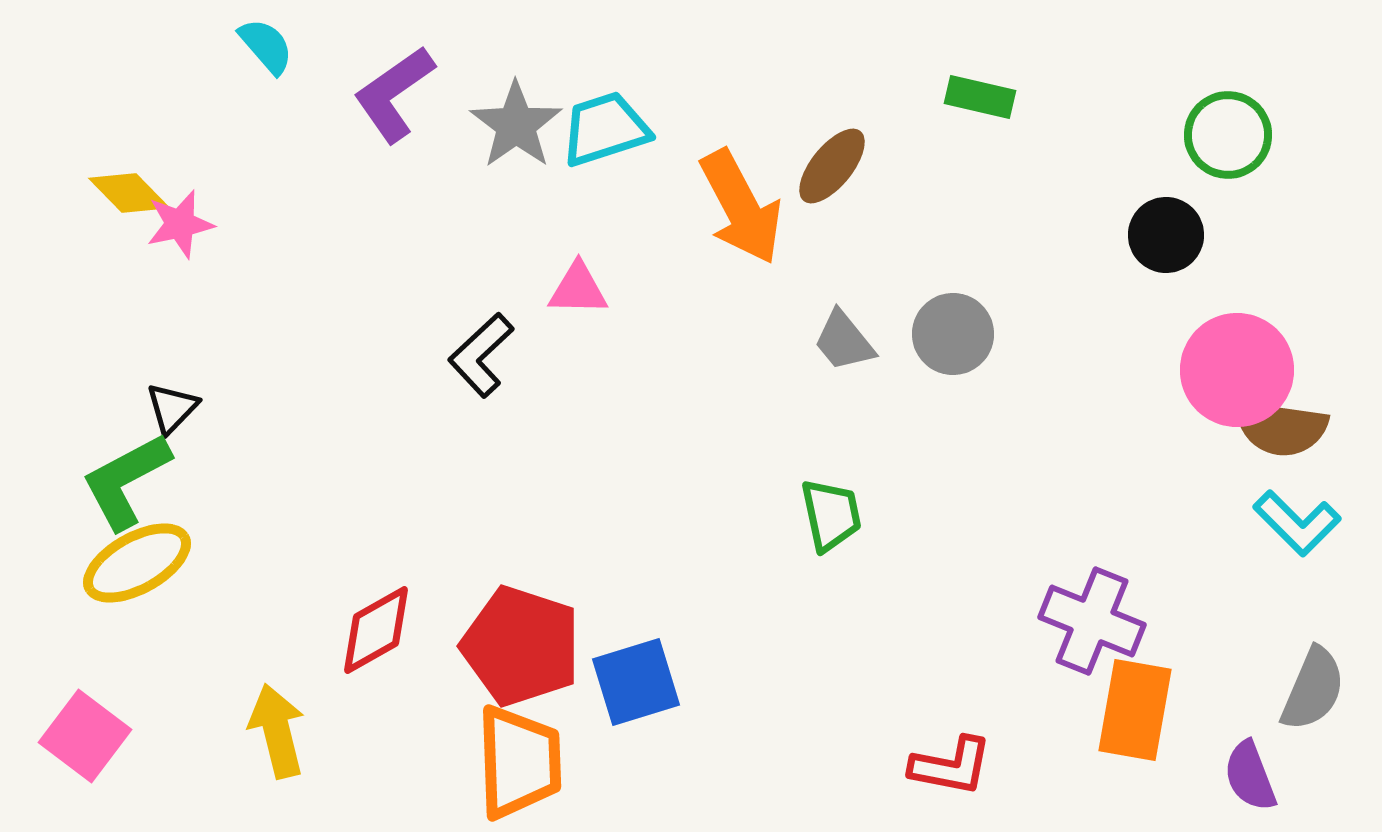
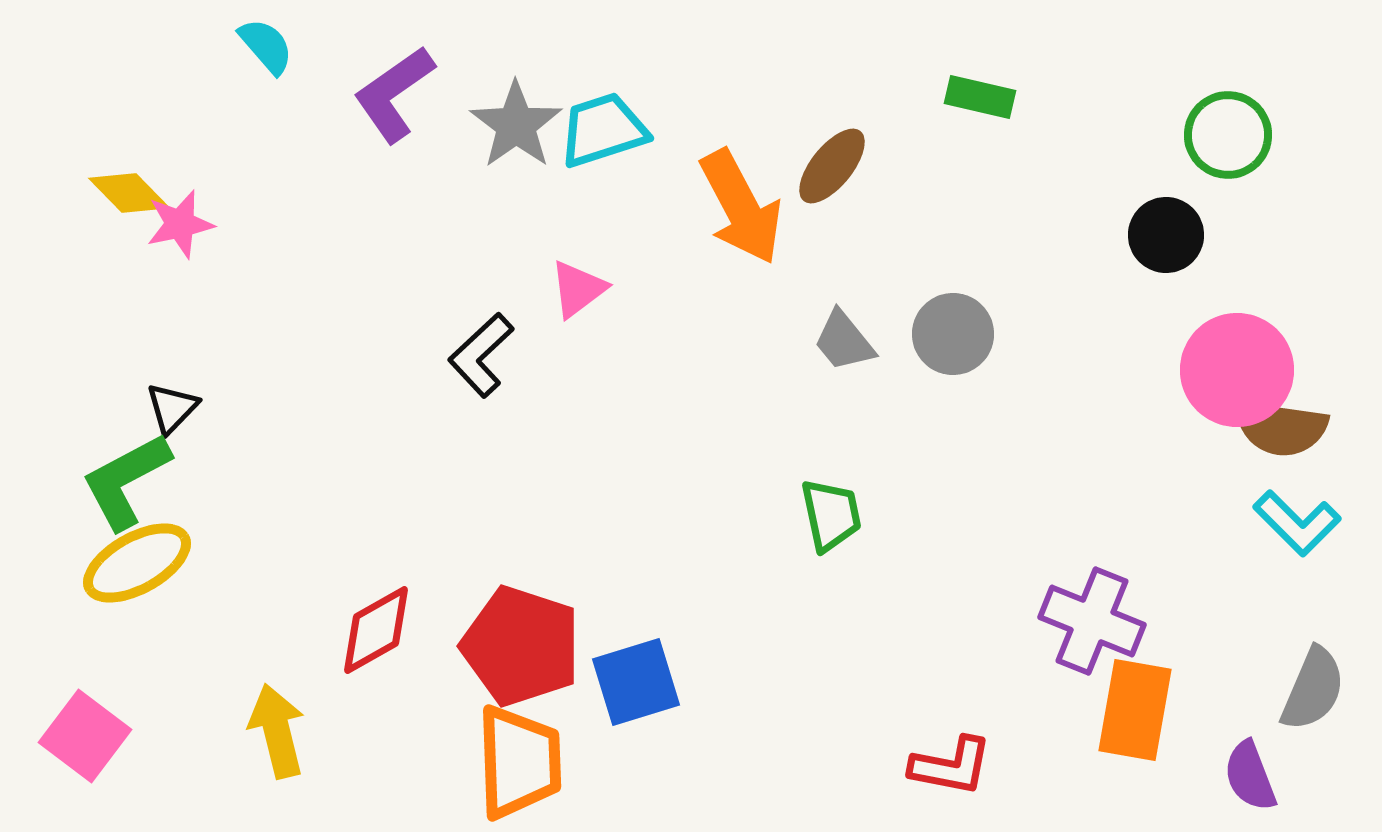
cyan trapezoid: moved 2 px left, 1 px down
pink triangle: rotated 38 degrees counterclockwise
